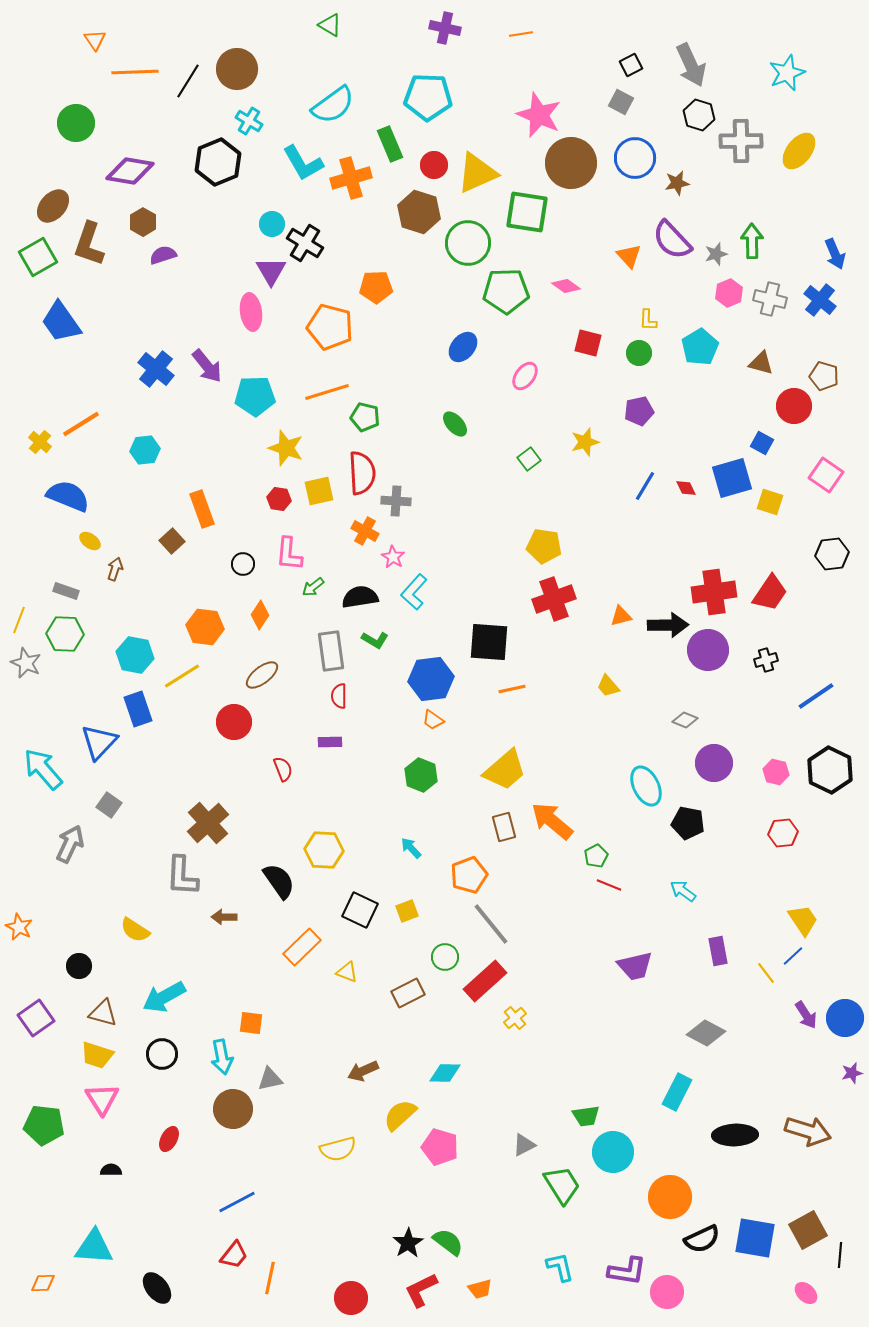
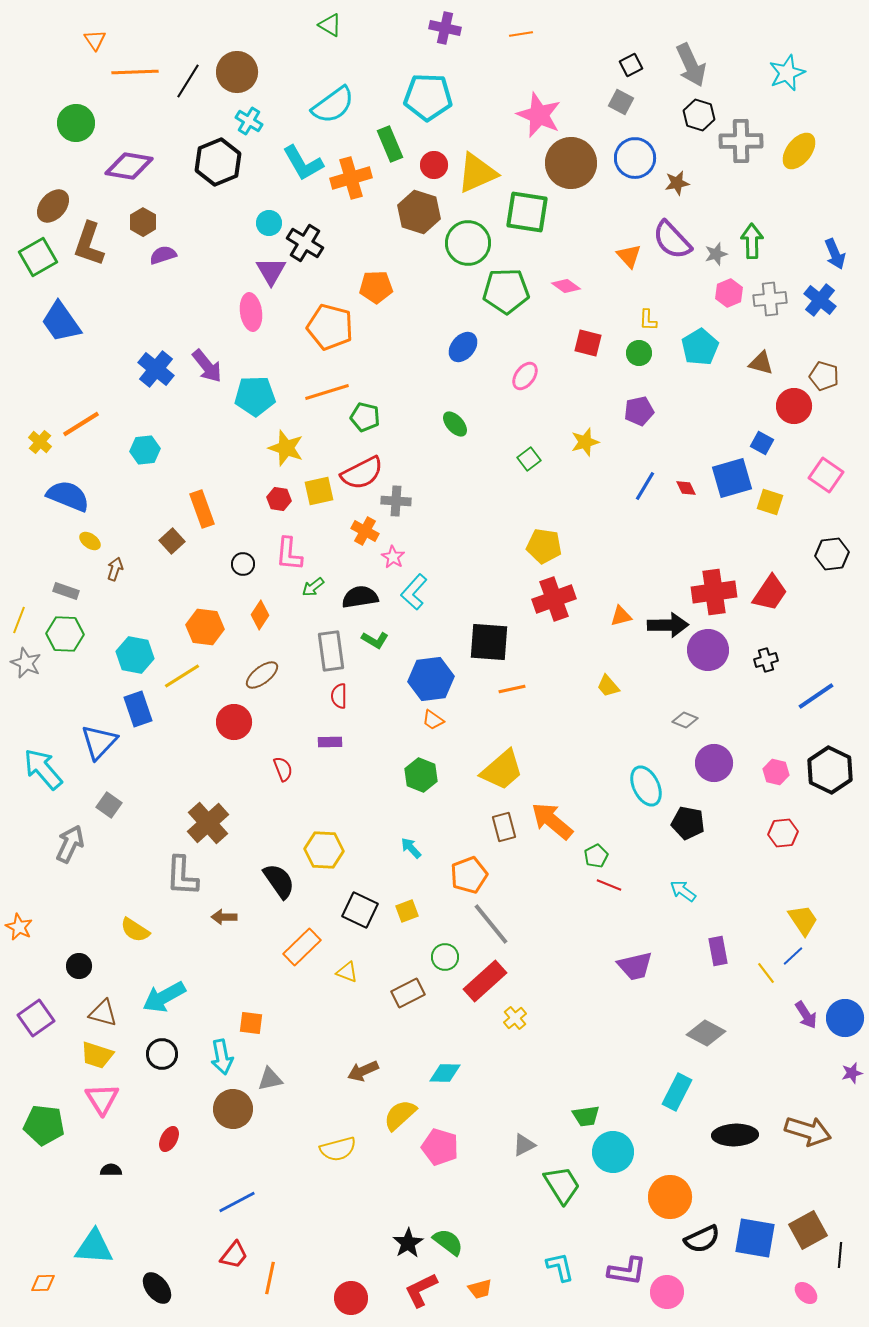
brown circle at (237, 69): moved 3 px down
purple diamond at (130, 171): moved 1 px left, 5 px up
cyan circle at (272, 224): moved 3 px left, 1 px up
gray cross at (770, 299): rotated 20 degrees counterclockwise
red semicircle at (362, 473): rotated 66 degrees clockwise
yellow trapezoid at (505, 770): moved 3 px left
